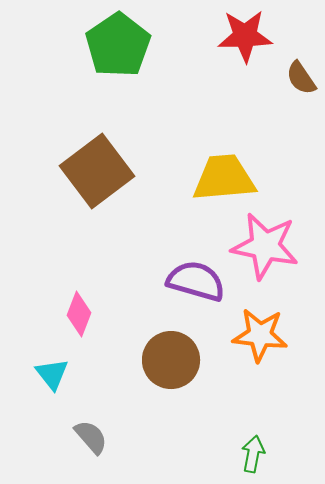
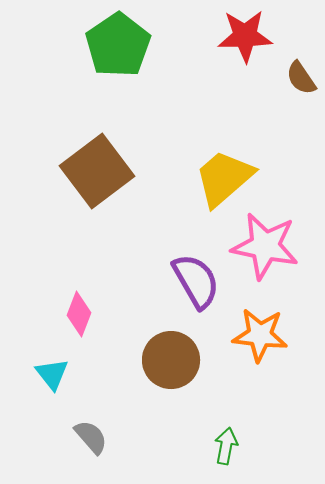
yellow trapezoid: rotated 36 degrees counterclockwise
purple semicircle: rotated 44 degrees clockwise
green arrow: moved 27 px left, 8 px up
